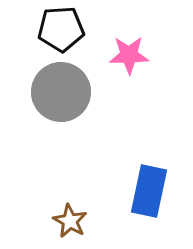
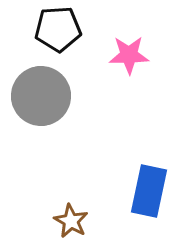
black pentagon: moved 3 px left
gray circle: moved 20 px left, 4 px down
brown star: moved 1 px right
